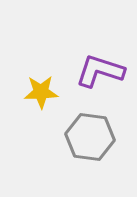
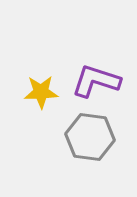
purple L-shape: moved 4 px left, 10 px down
